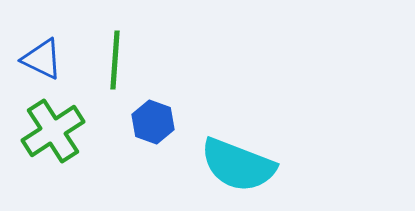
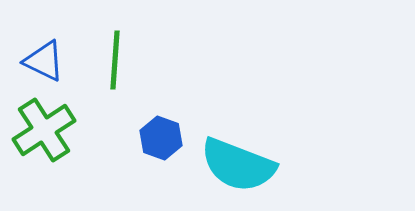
blue triangle: moved 2 px right, 2 px down
blue hexagon: moved 8 px right, 16 px down
green cross: moved 9 px left, 1 px up
